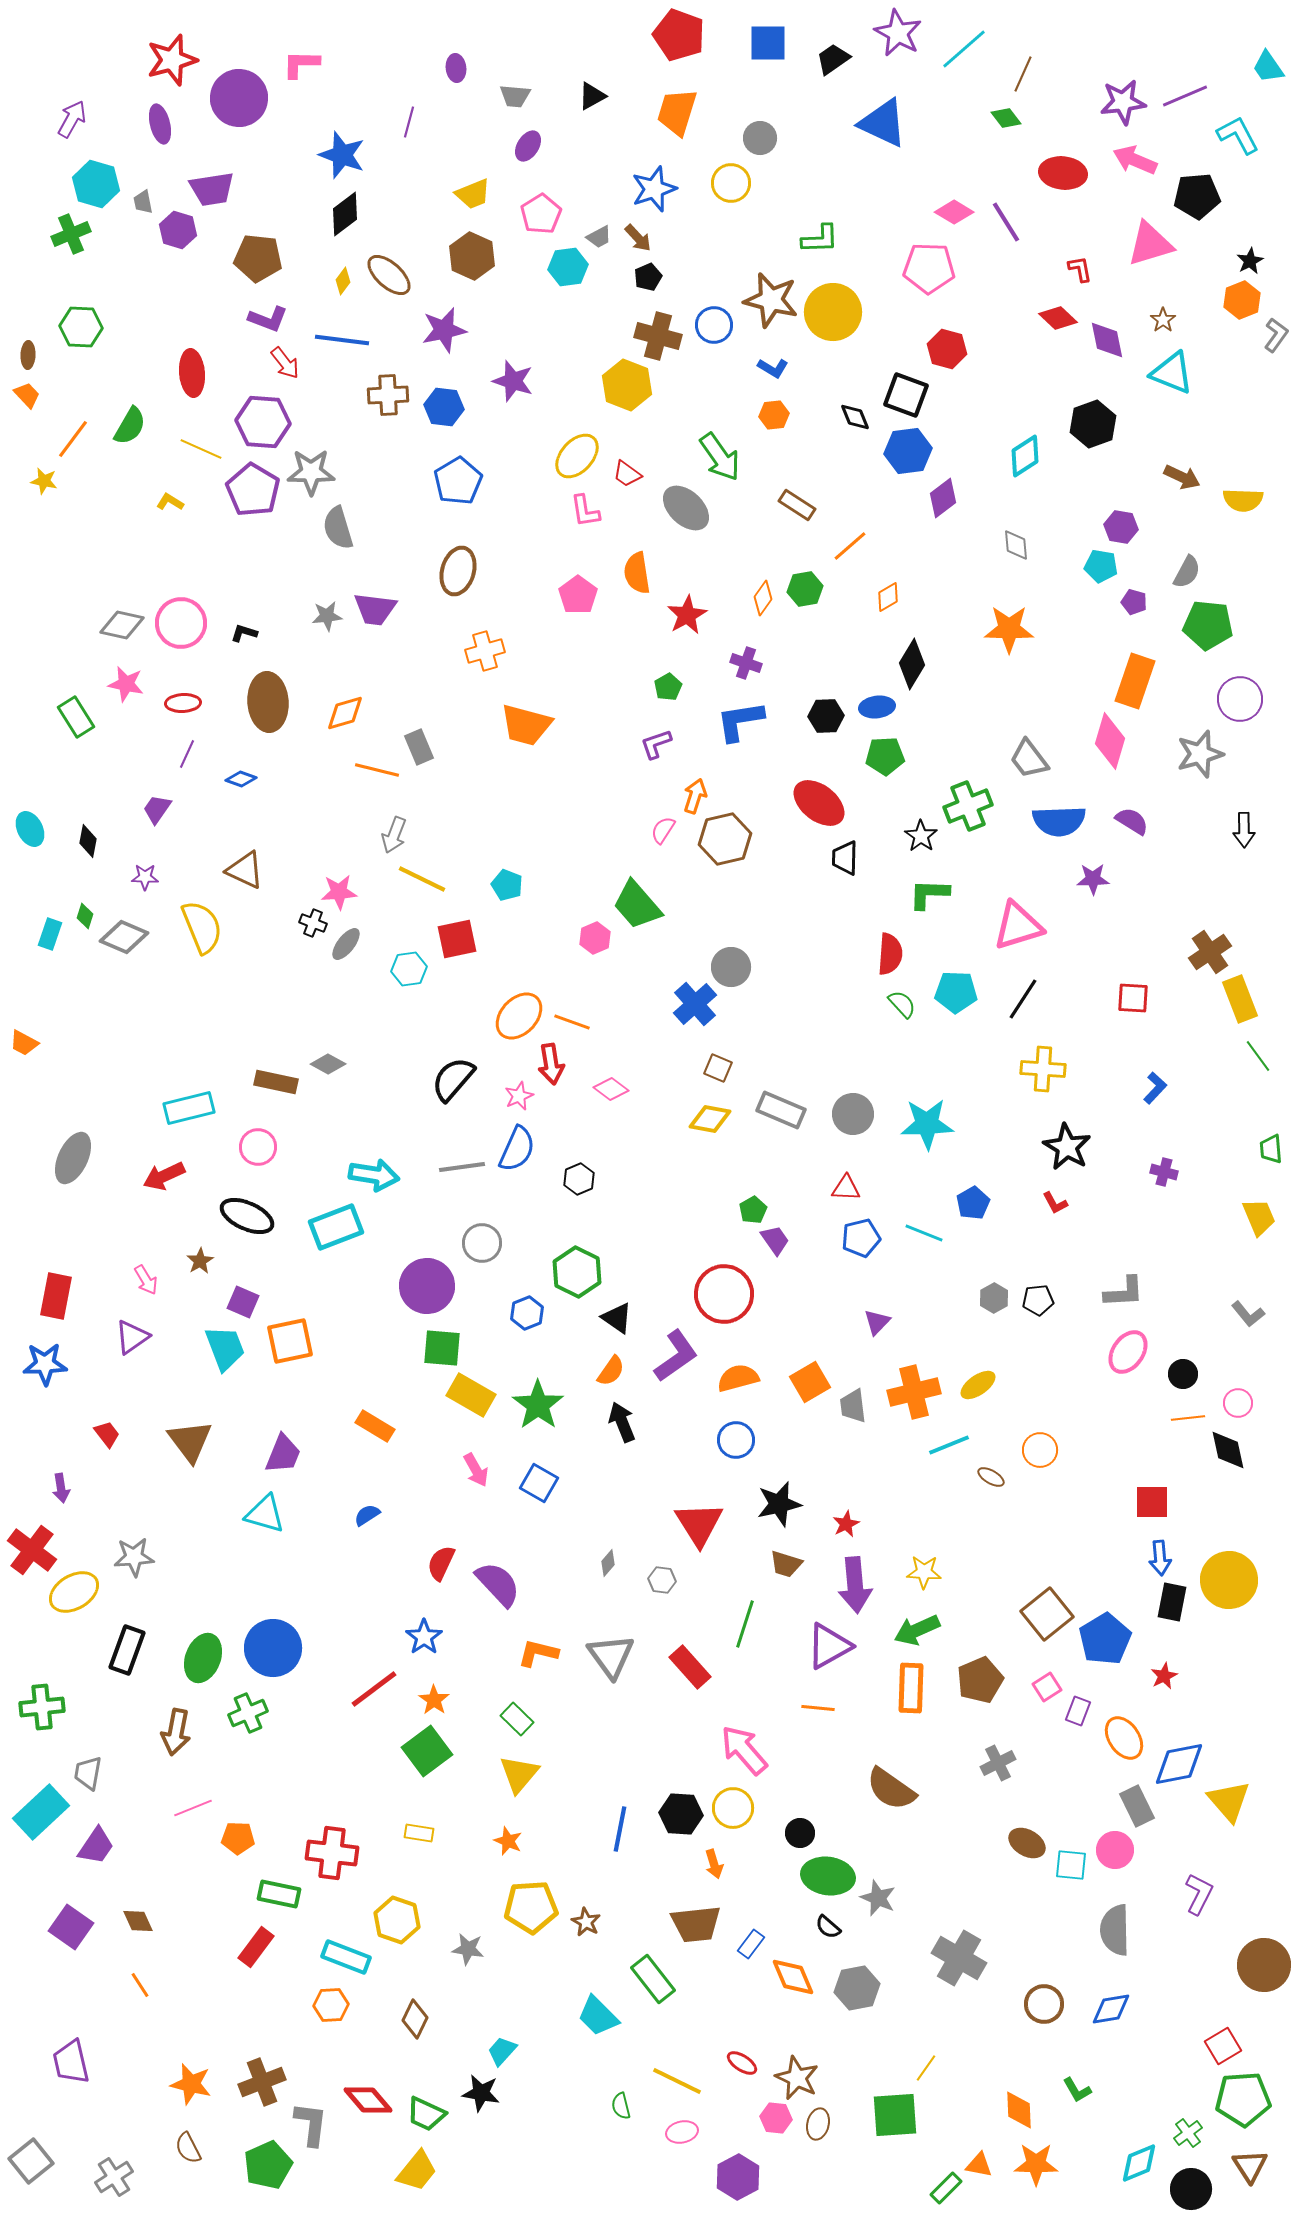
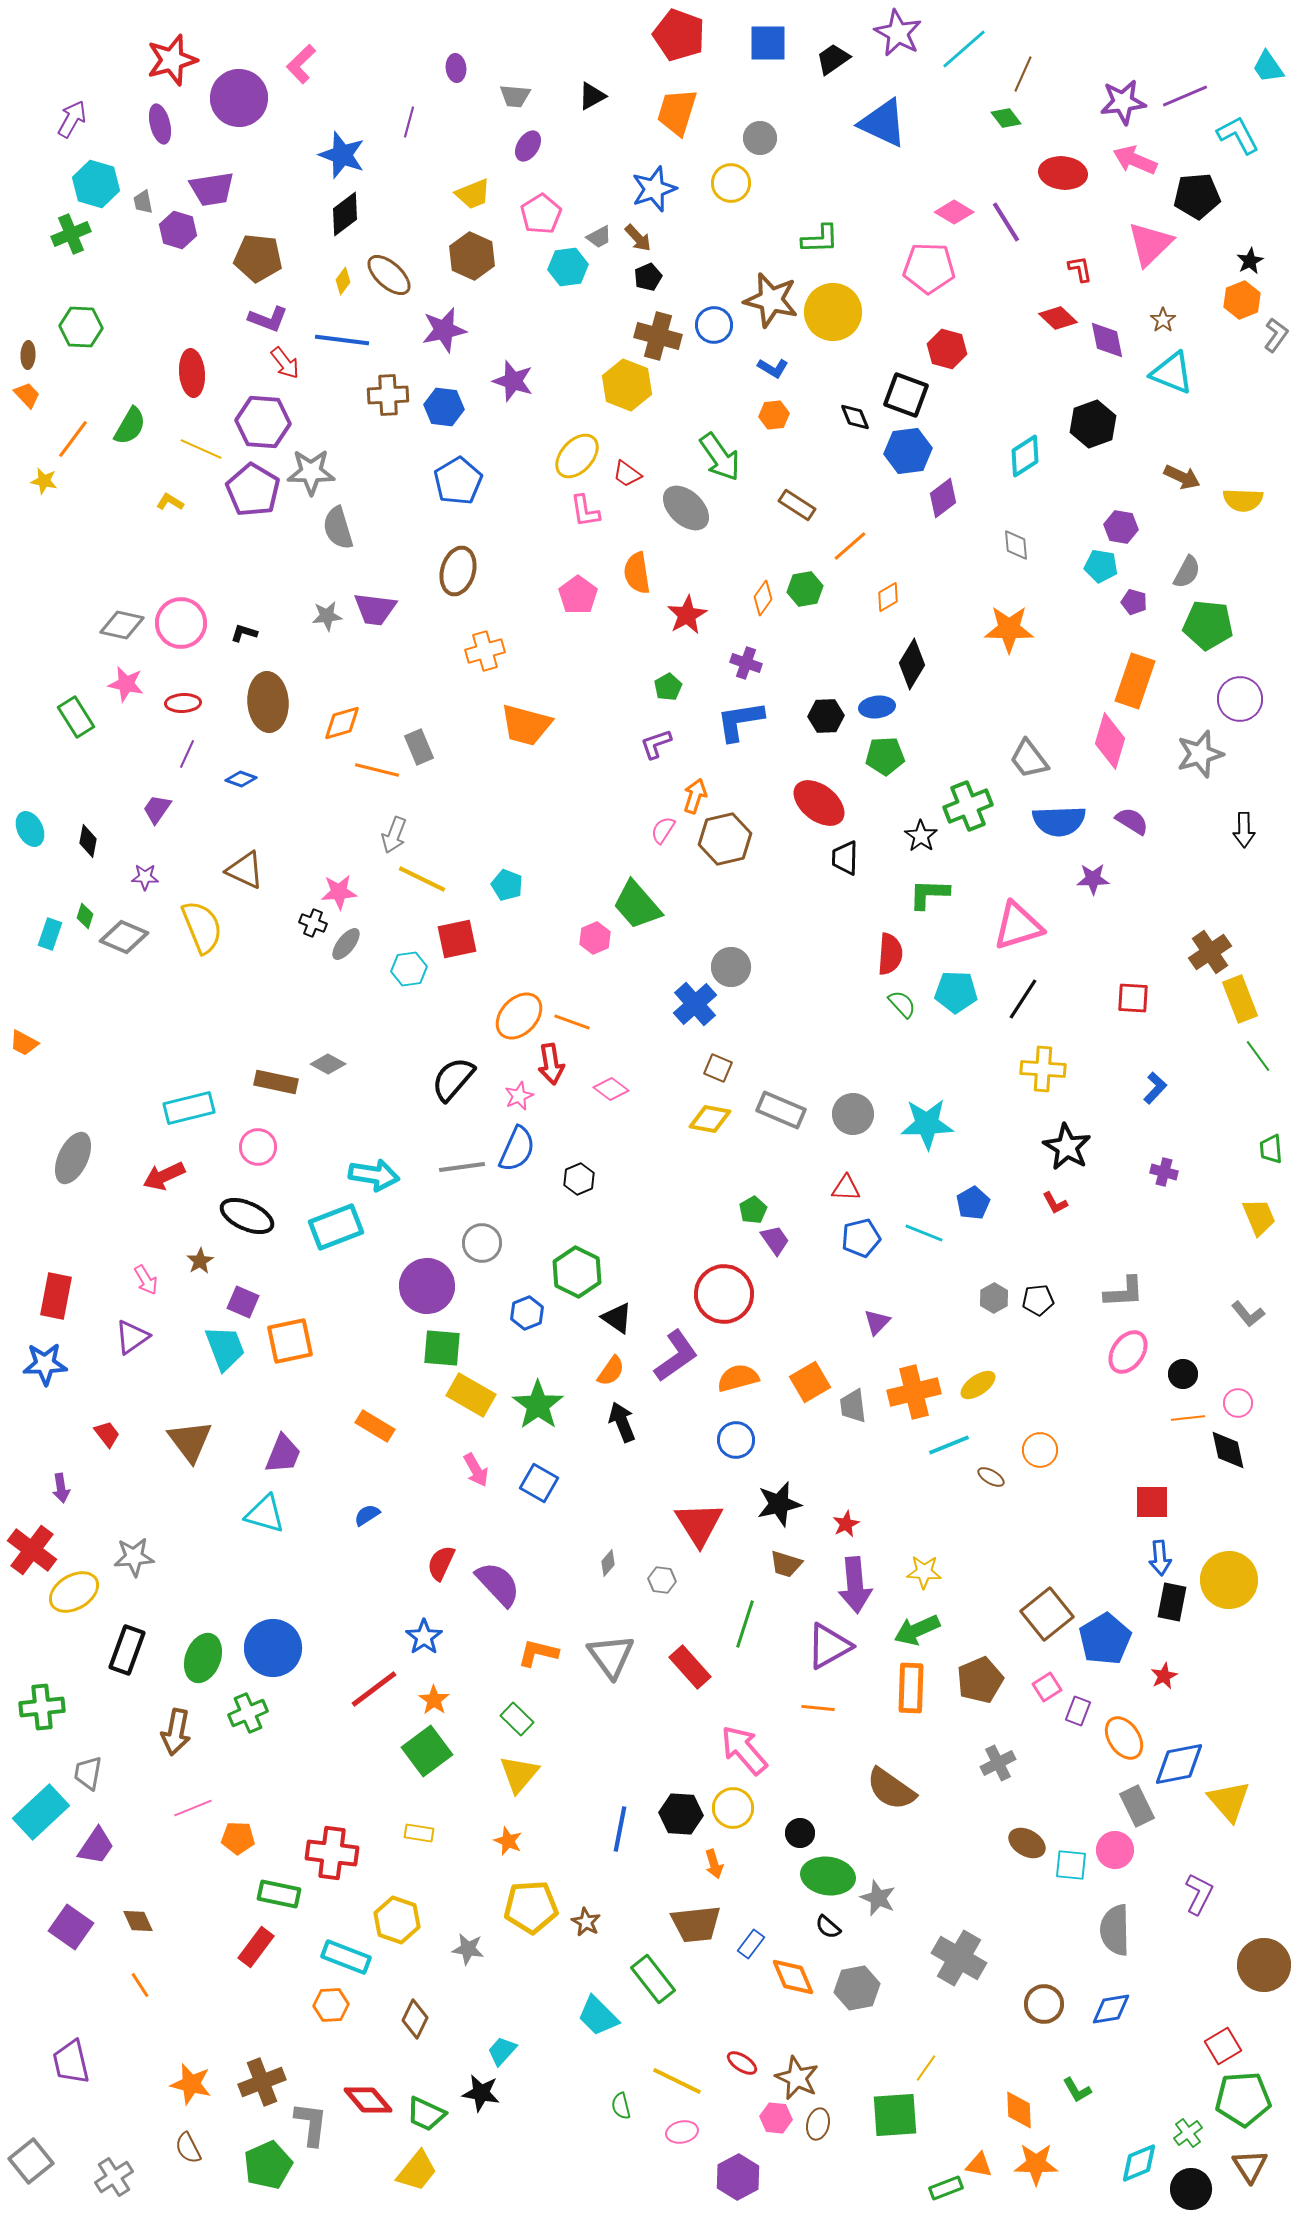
pink L-shape at (301, 64): rotated 45 degrees counterclockwise
pink triangle at (1150, 244): rotated 27 degrees counterclockwise
orange diamond at (345, 713): moved 3 px left, 10 px down
green rectangle at (946, 2188): rotated 24 degrees clockwise
